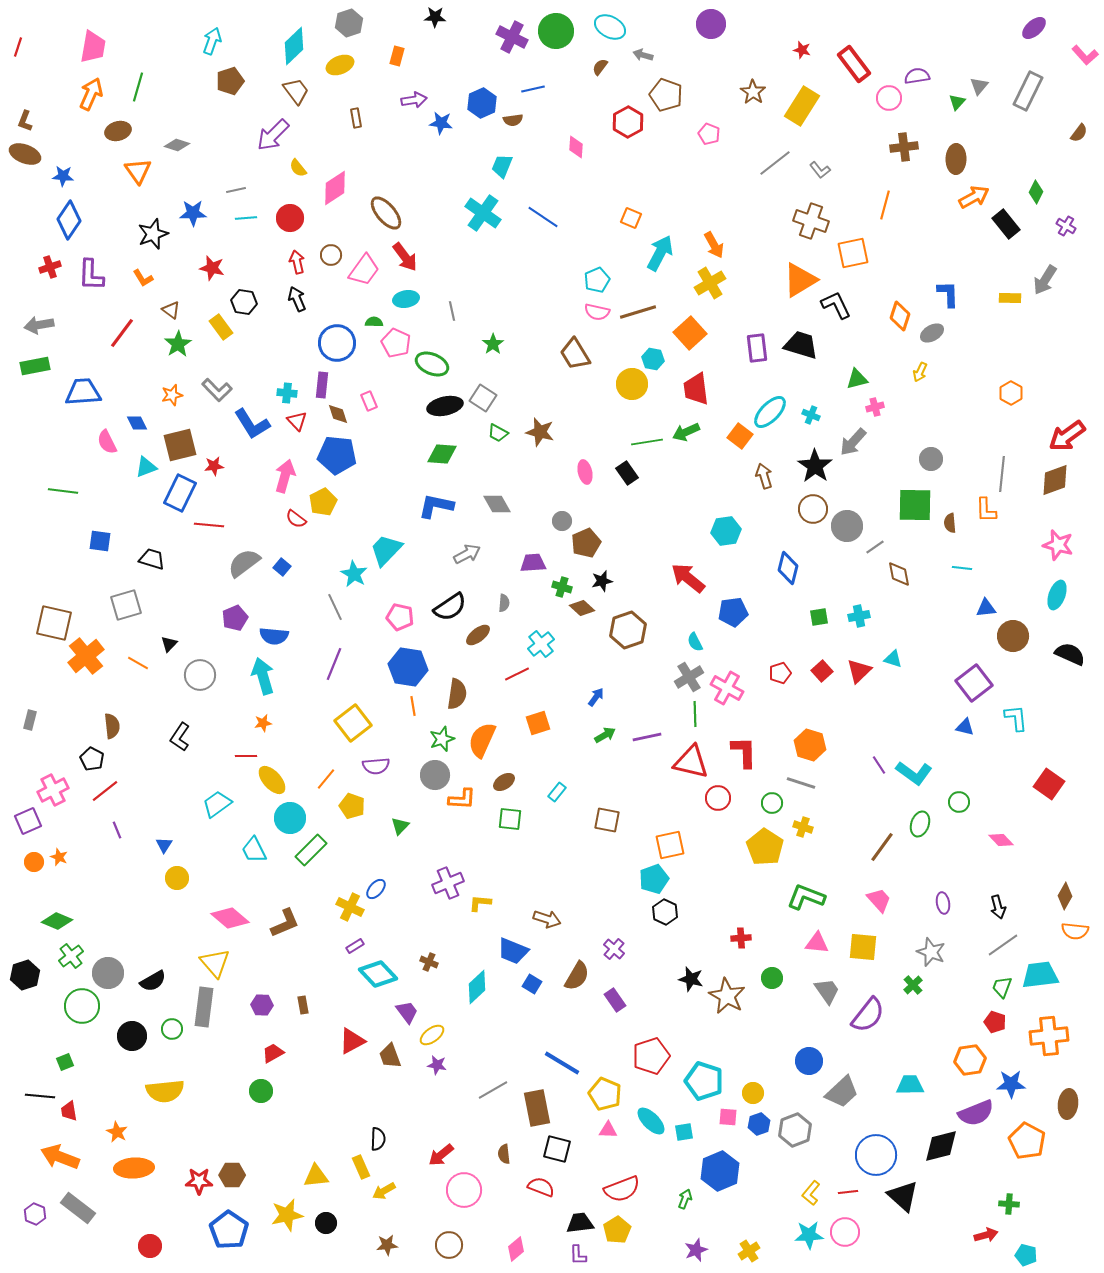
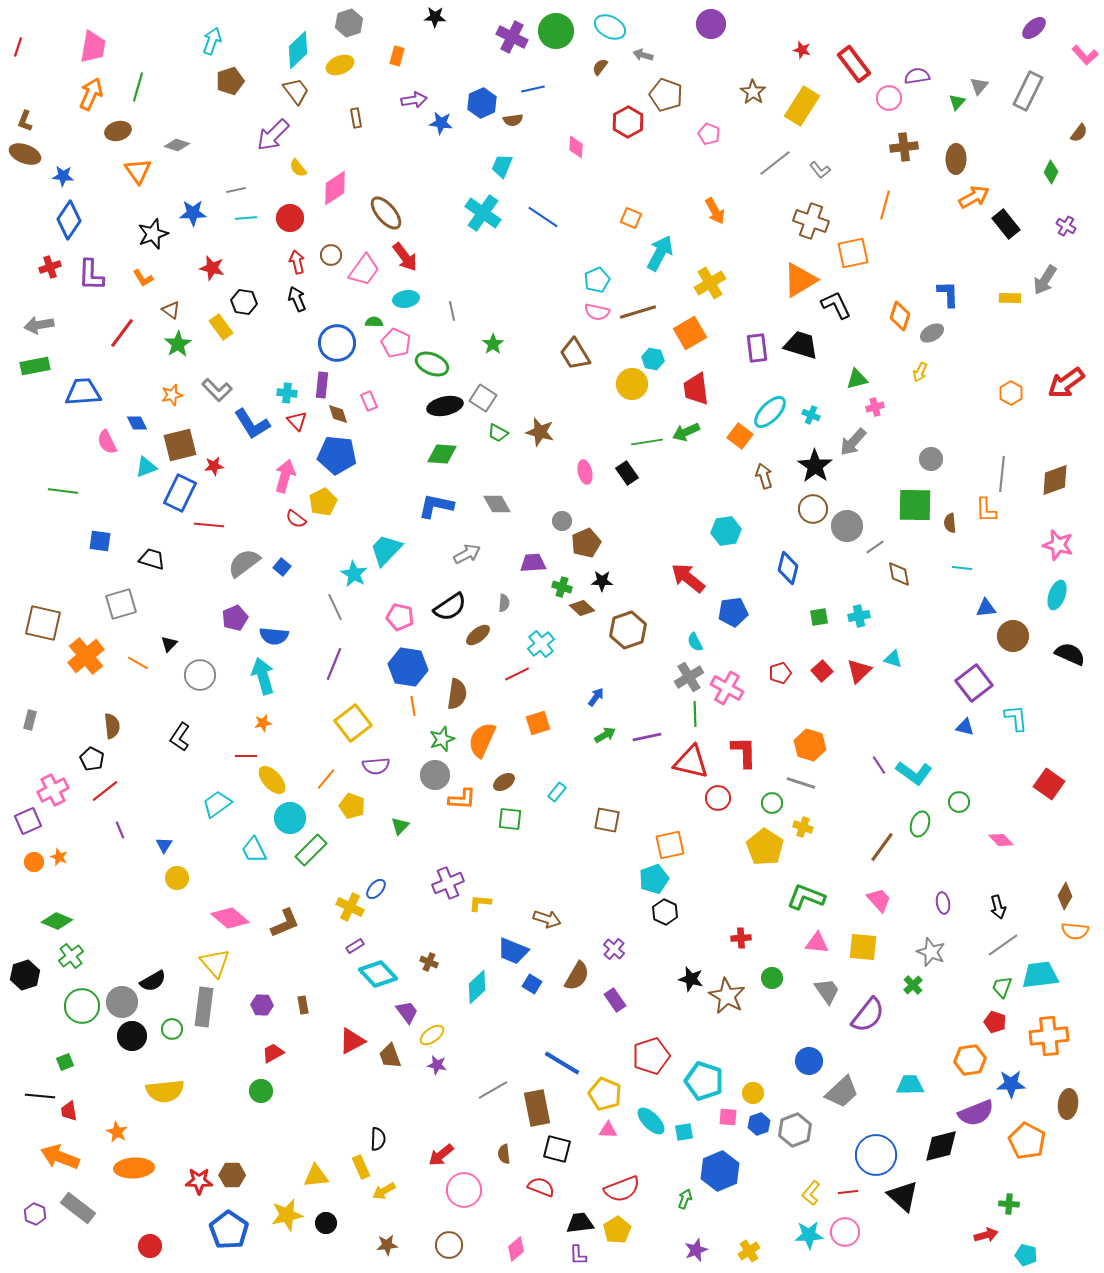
cyan diamond at (294, 46): moved 4 px right, 4 px down
green diamond at (1036, 192): moved 15 px right, 20 px up
orange arrow at (714, 245): moved 1 px right, 34 px up
orange square at (690, 333): rotated 12 degrees clockwise
red arrow at (1067, 436): moved 1 px left, 53 px up
black star at (602, 581): rotated 15 degrees clockwise
gray square at (126, 605): moved 5 px left, 1 px up
brown square at (54, 623): moved 11 px left
purple line at (117, 830): moved 3 px right
gray circle at (108, 973): moved 14 px right, 29 px down
